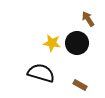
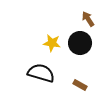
black circle: moved 3 px right
